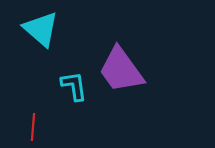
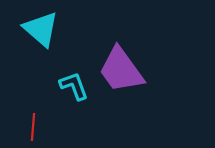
cyan L-shape: rotated 12 degrees counterclockwise
